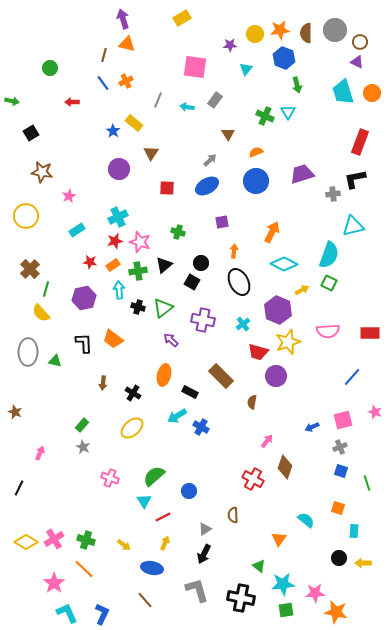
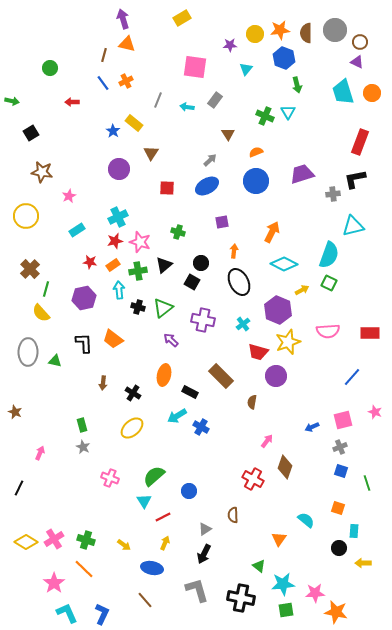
green rectangle at (82, 425): rotated 56 degrees counterclockwise
black circle at (339, 558): moved 10 px up
